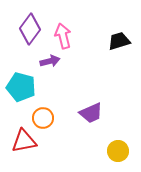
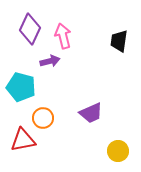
purple diamond: rotated 12 degrees counterclockwise
black trapezoid: rotated 65 degrees counterclockwise
red triangle: moved 1 px left, 1 px up
